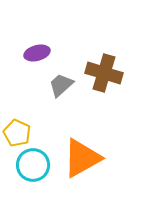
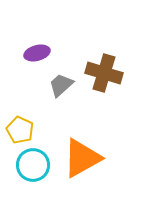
yellow pentagon: moved 3 px right, 3 px up
